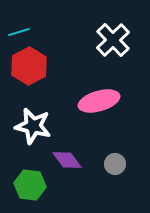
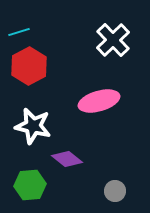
purple diamond: moved 1 px up; rotated 16 degrees counterclockwise
gray circle: moved 27 px down
green hexagon: rotated 12 degrees counterclockwise
